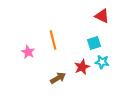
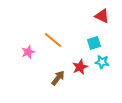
orange line: rotated 36 degrees counterclockwise
pink star: rotated 24 degrees clockwise
red star: moved 2 px left
brown arrow: rotated 21 degrees counterclockwise
